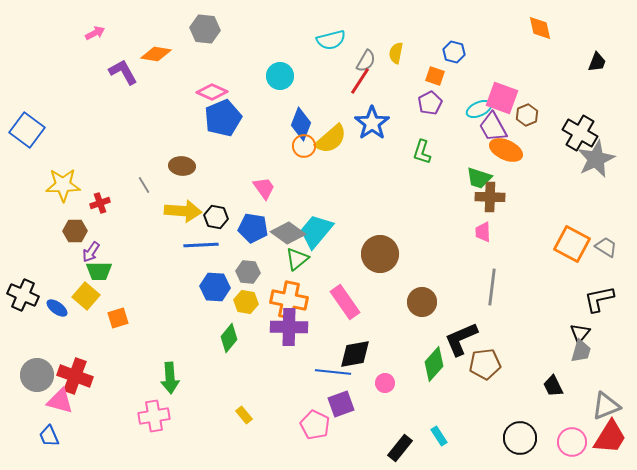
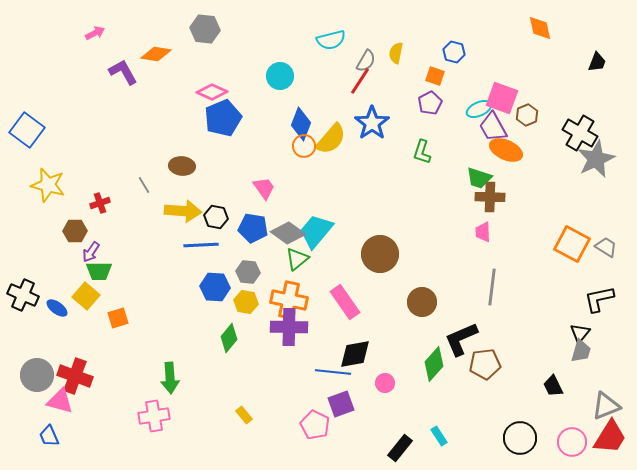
yellow semicircle at (331, 139): rotated 8 degrees counterclockwise
yellow star at (63, 185): moved 15 px left; rotated 16 degrees clockwise
